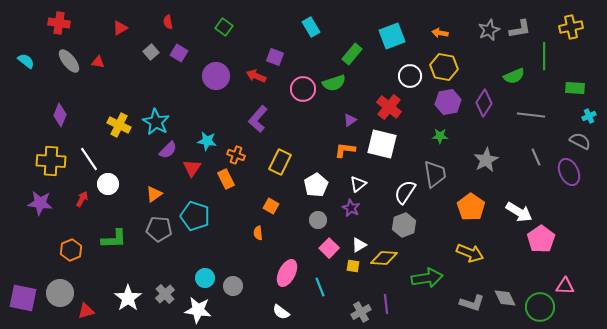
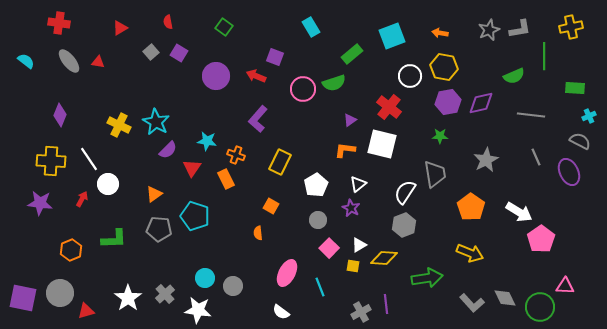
green rectangle at (352, 54): rotated 10 degrees clockwise
purple diamond at (484, 103): moved 3 px left; rotated 44 degrees clockwise
gray L-shape at (472, 303): rotated 30 degrees clockwise
